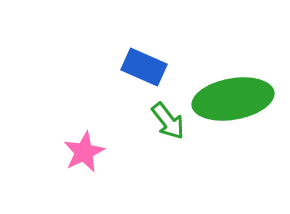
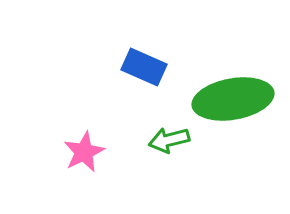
green arrow: moved 1 px right, 19 px down; rotated 114 degrees clockwise
